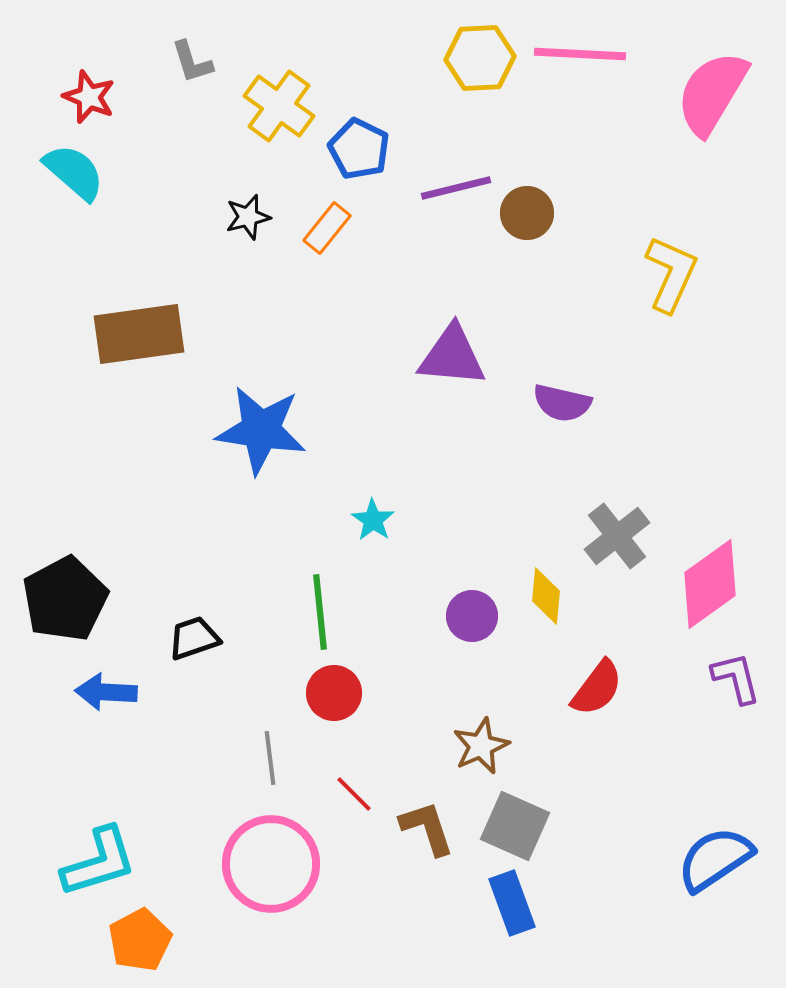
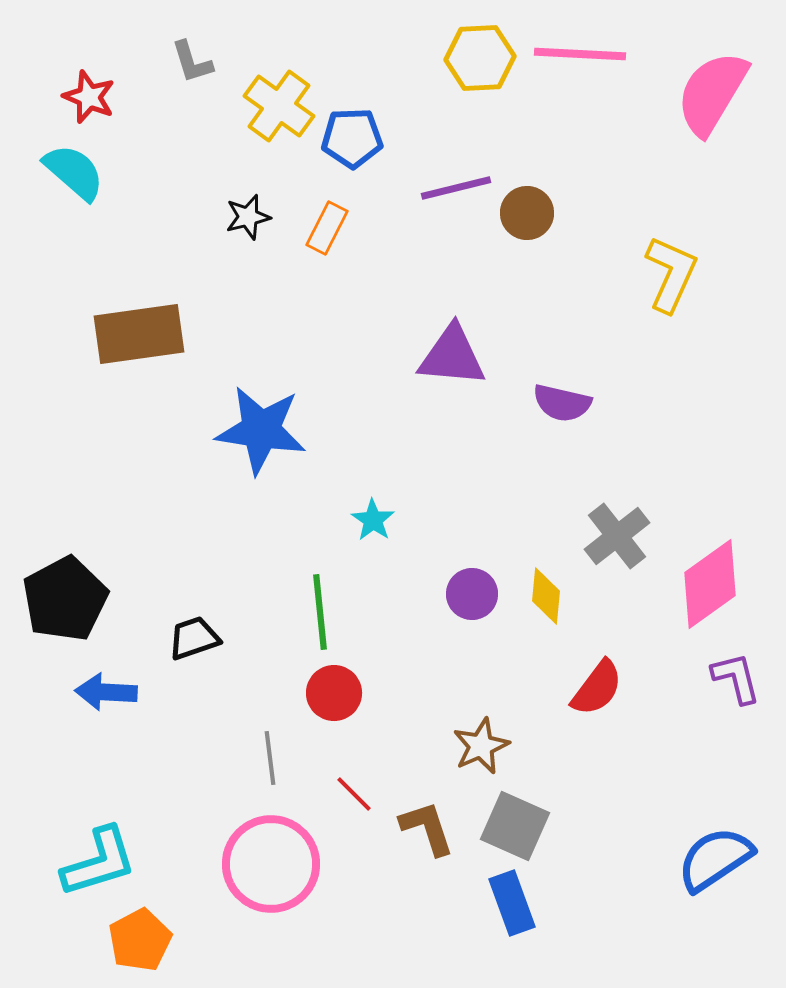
blue pentagon: moved 7 px left, 11 px up; rotated 28 degrees counterclockwise
orange rectangle: rotated 12 degrees counterclockwise
purple circle: moved 22 px up
